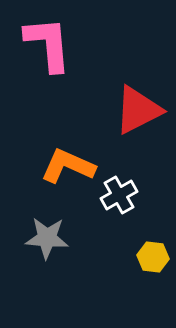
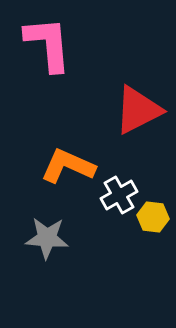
yellow hexagon: moved 40 px up
